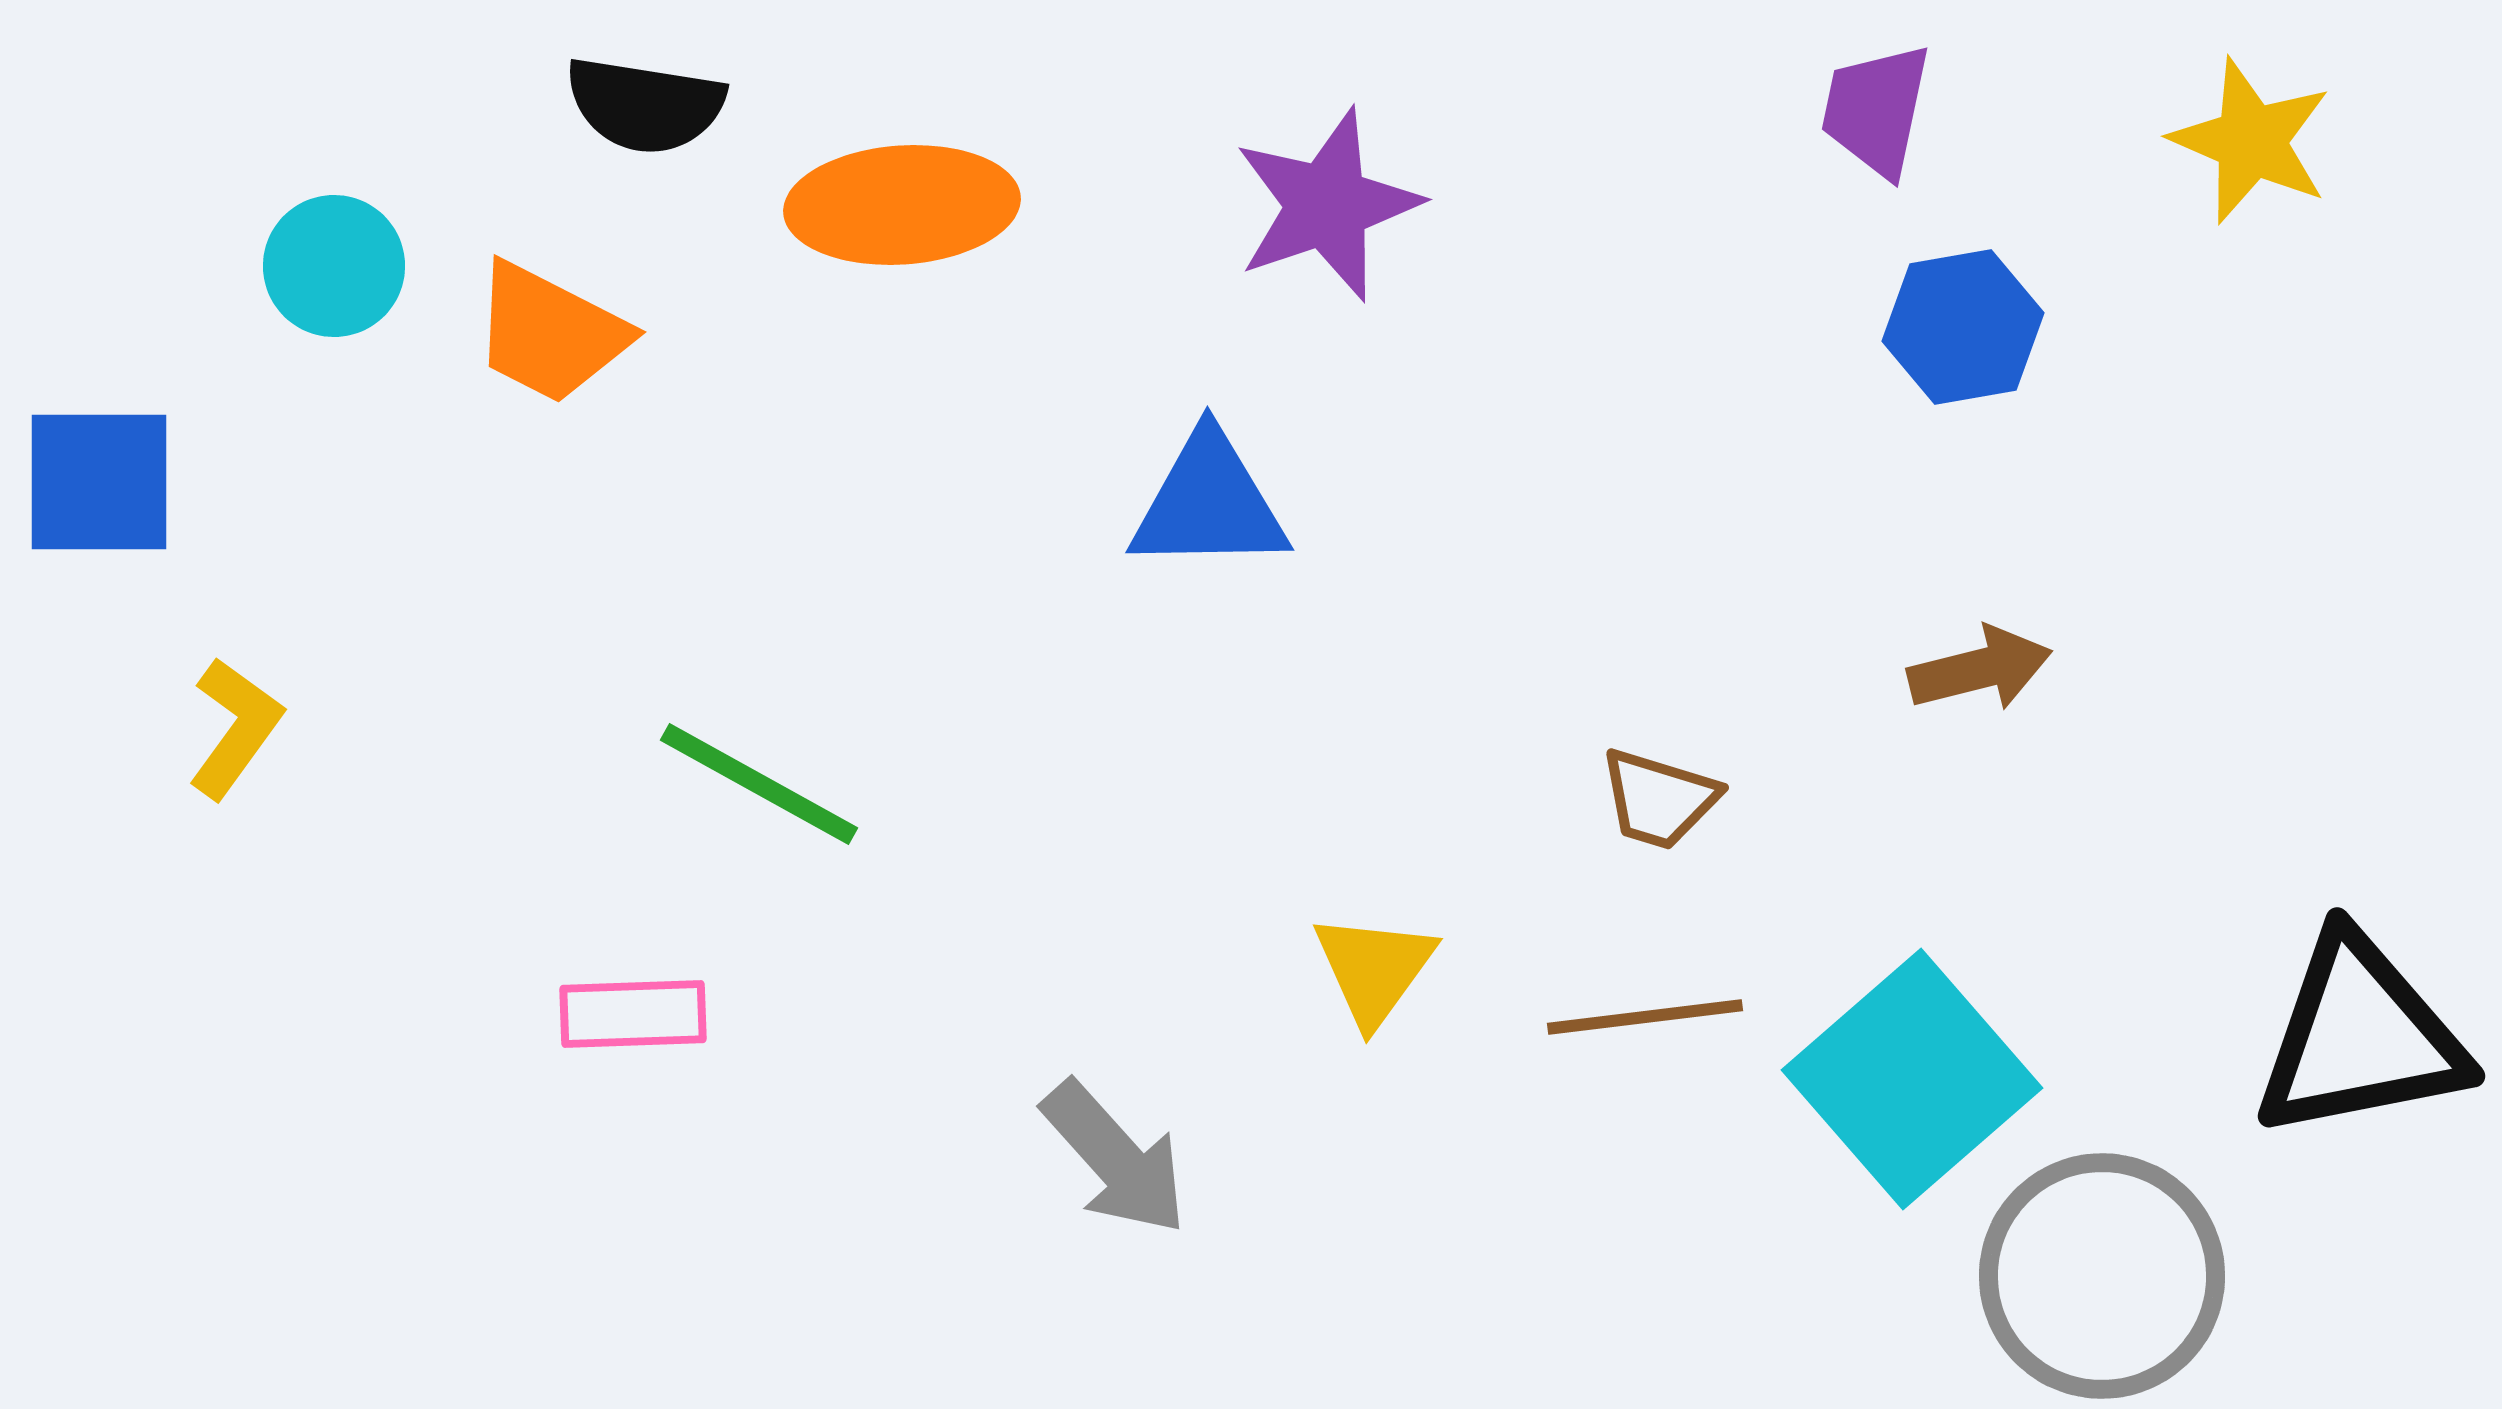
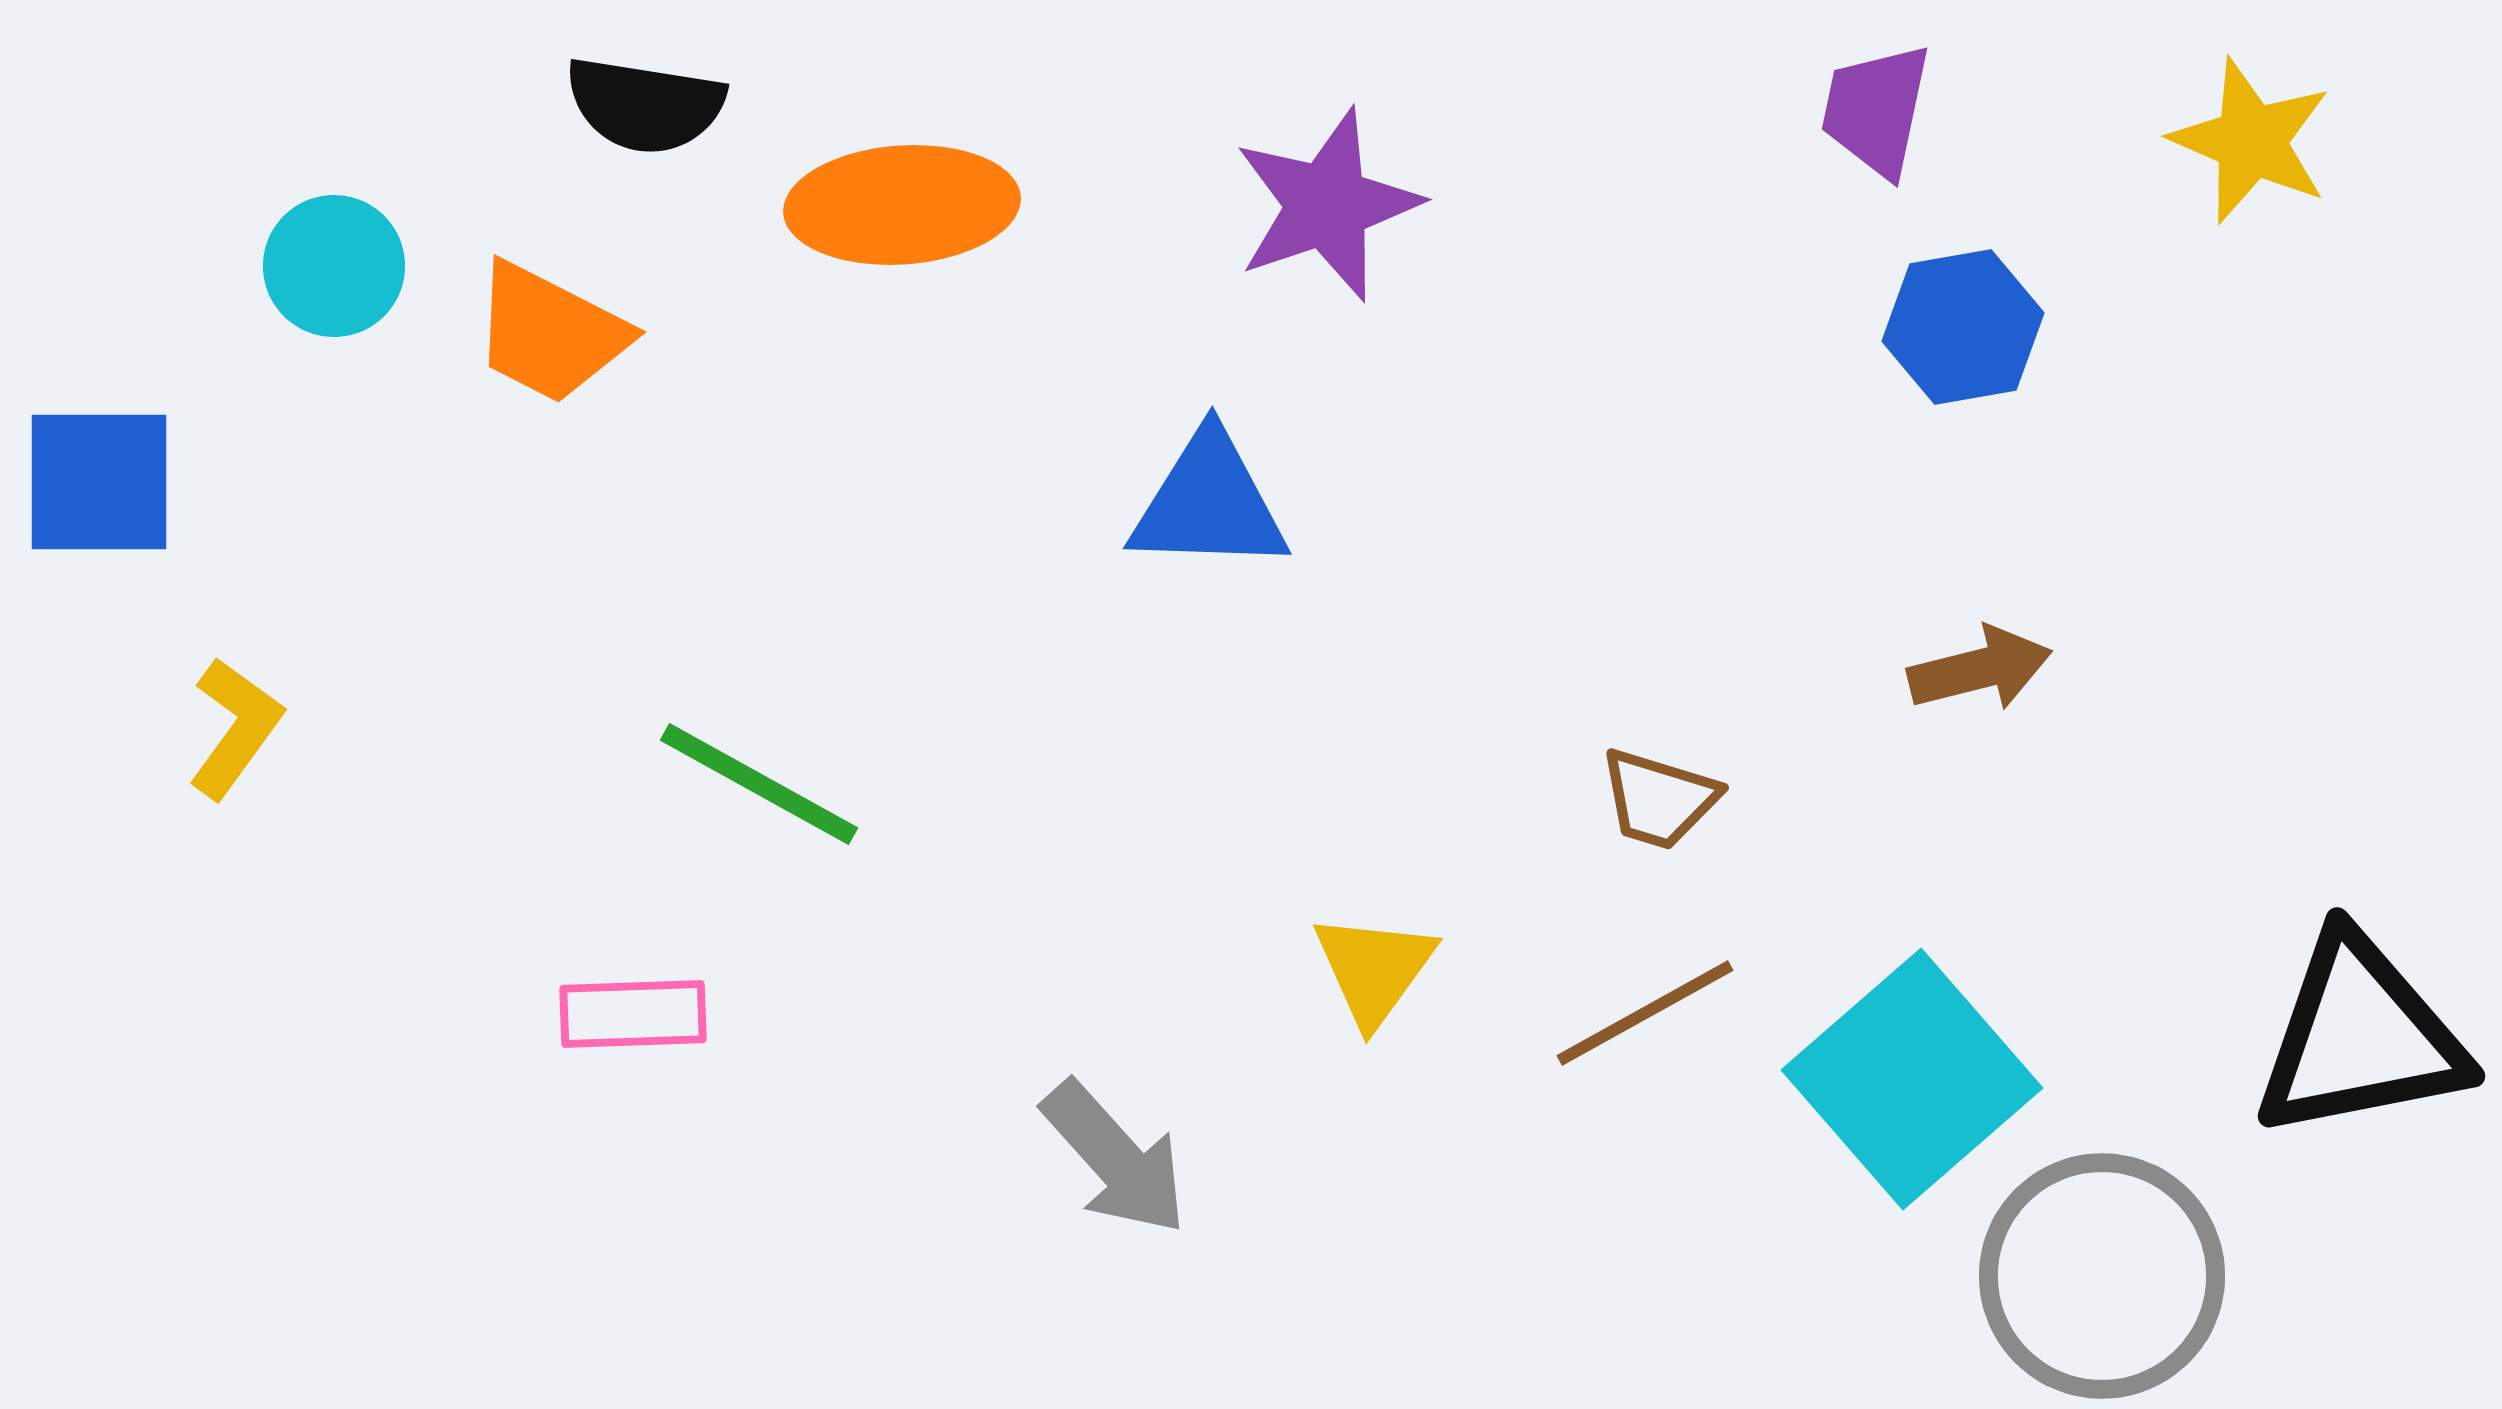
blue triangle: rotated 3 degrees clockwise
brown line: moved 4 px up; rotated 22 degrees counterclockwise
